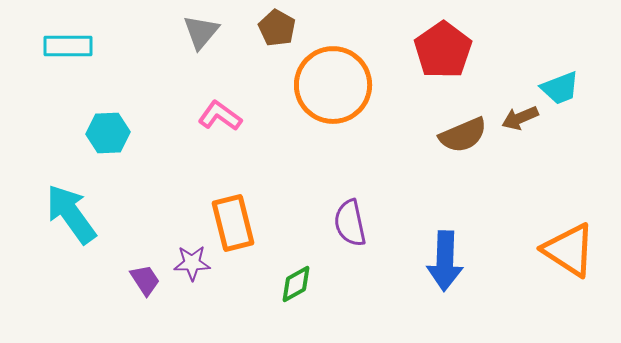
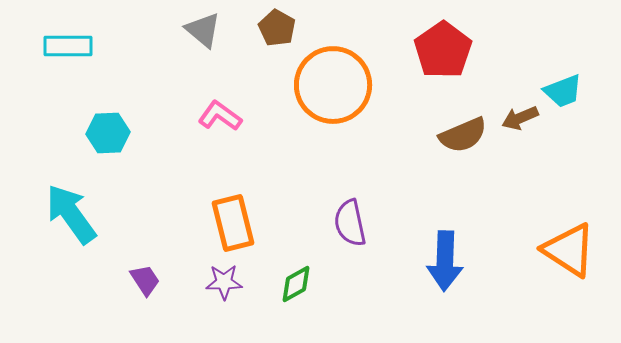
gray triangle: moved 2 px right, 2 px up; rotated 30 degrees counterclockwise
cyan trapezoid: moved 3 px right, 3 px down
purple star: moved 32 px right, 19 px down
